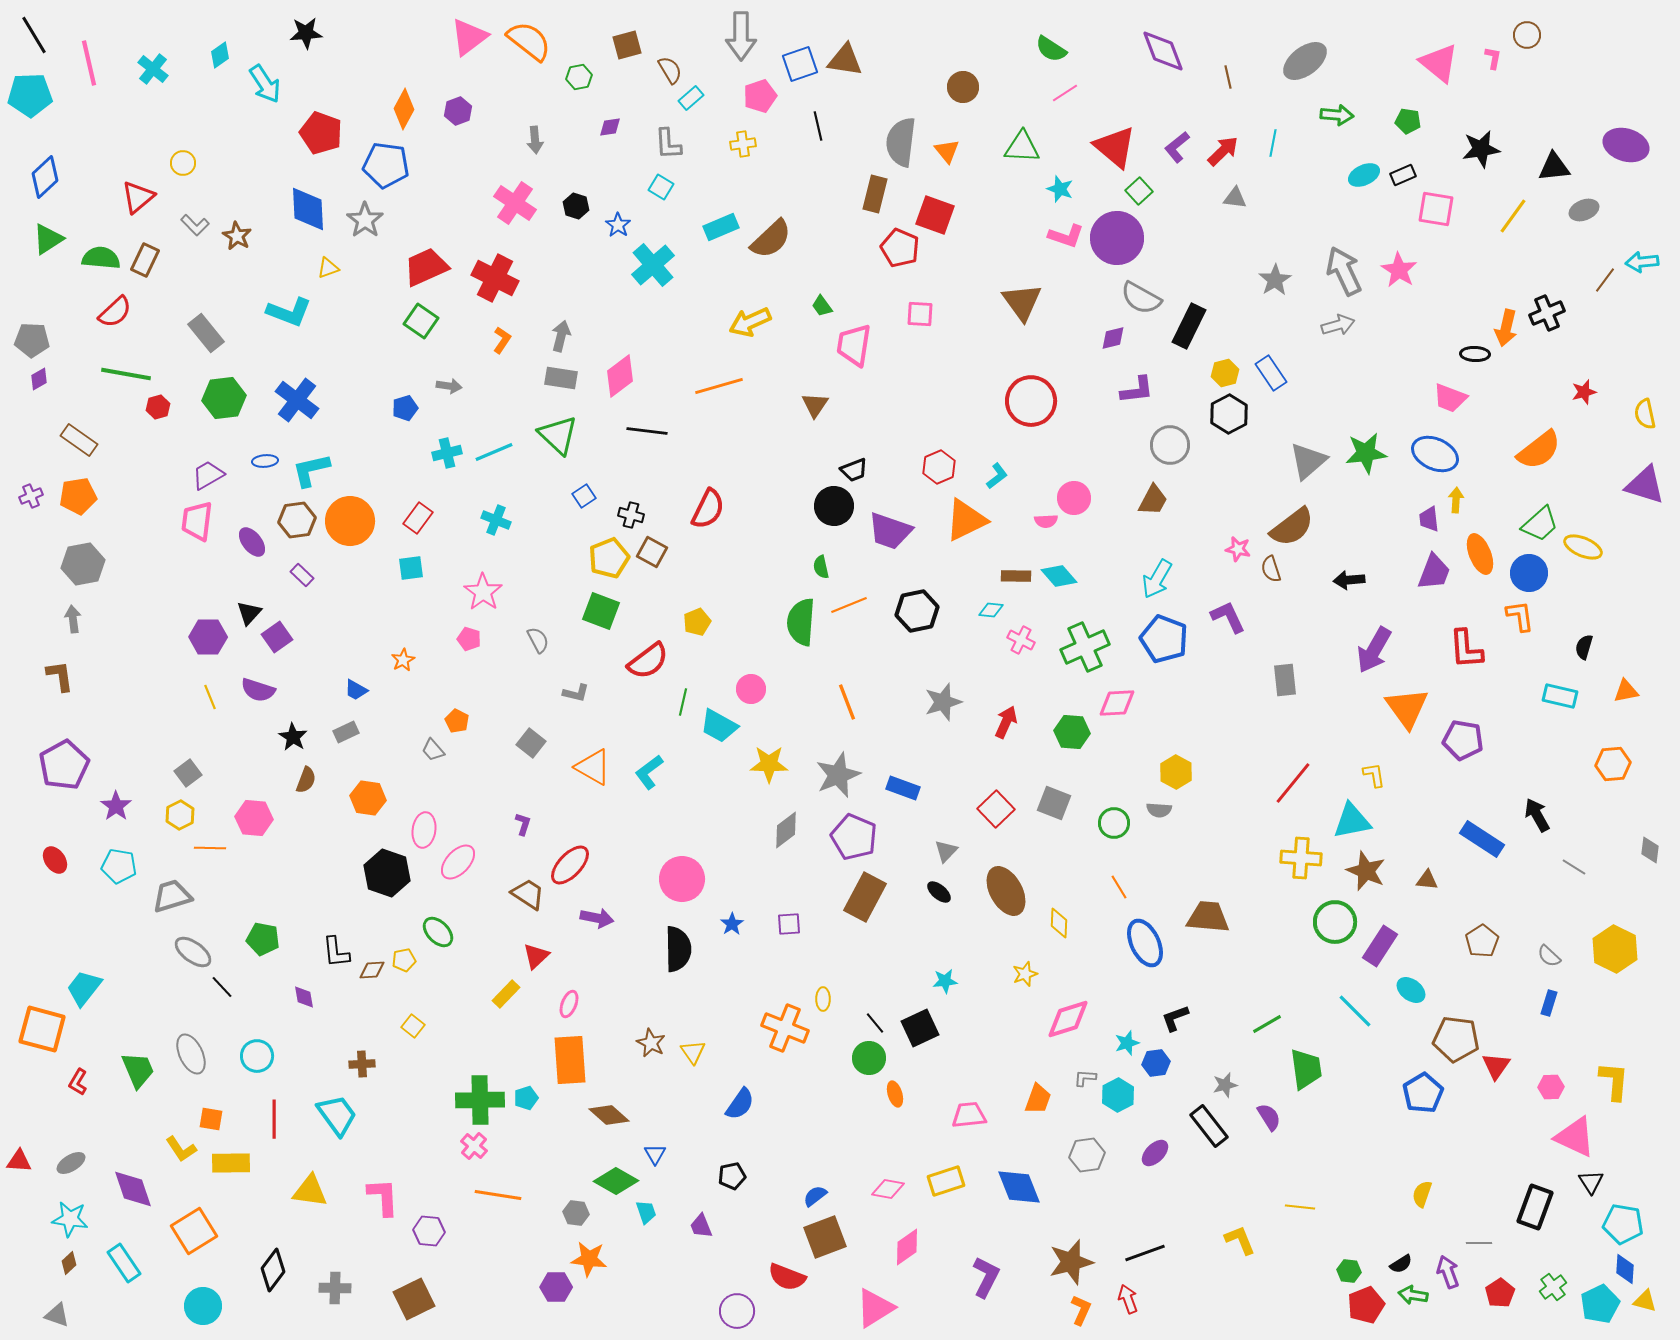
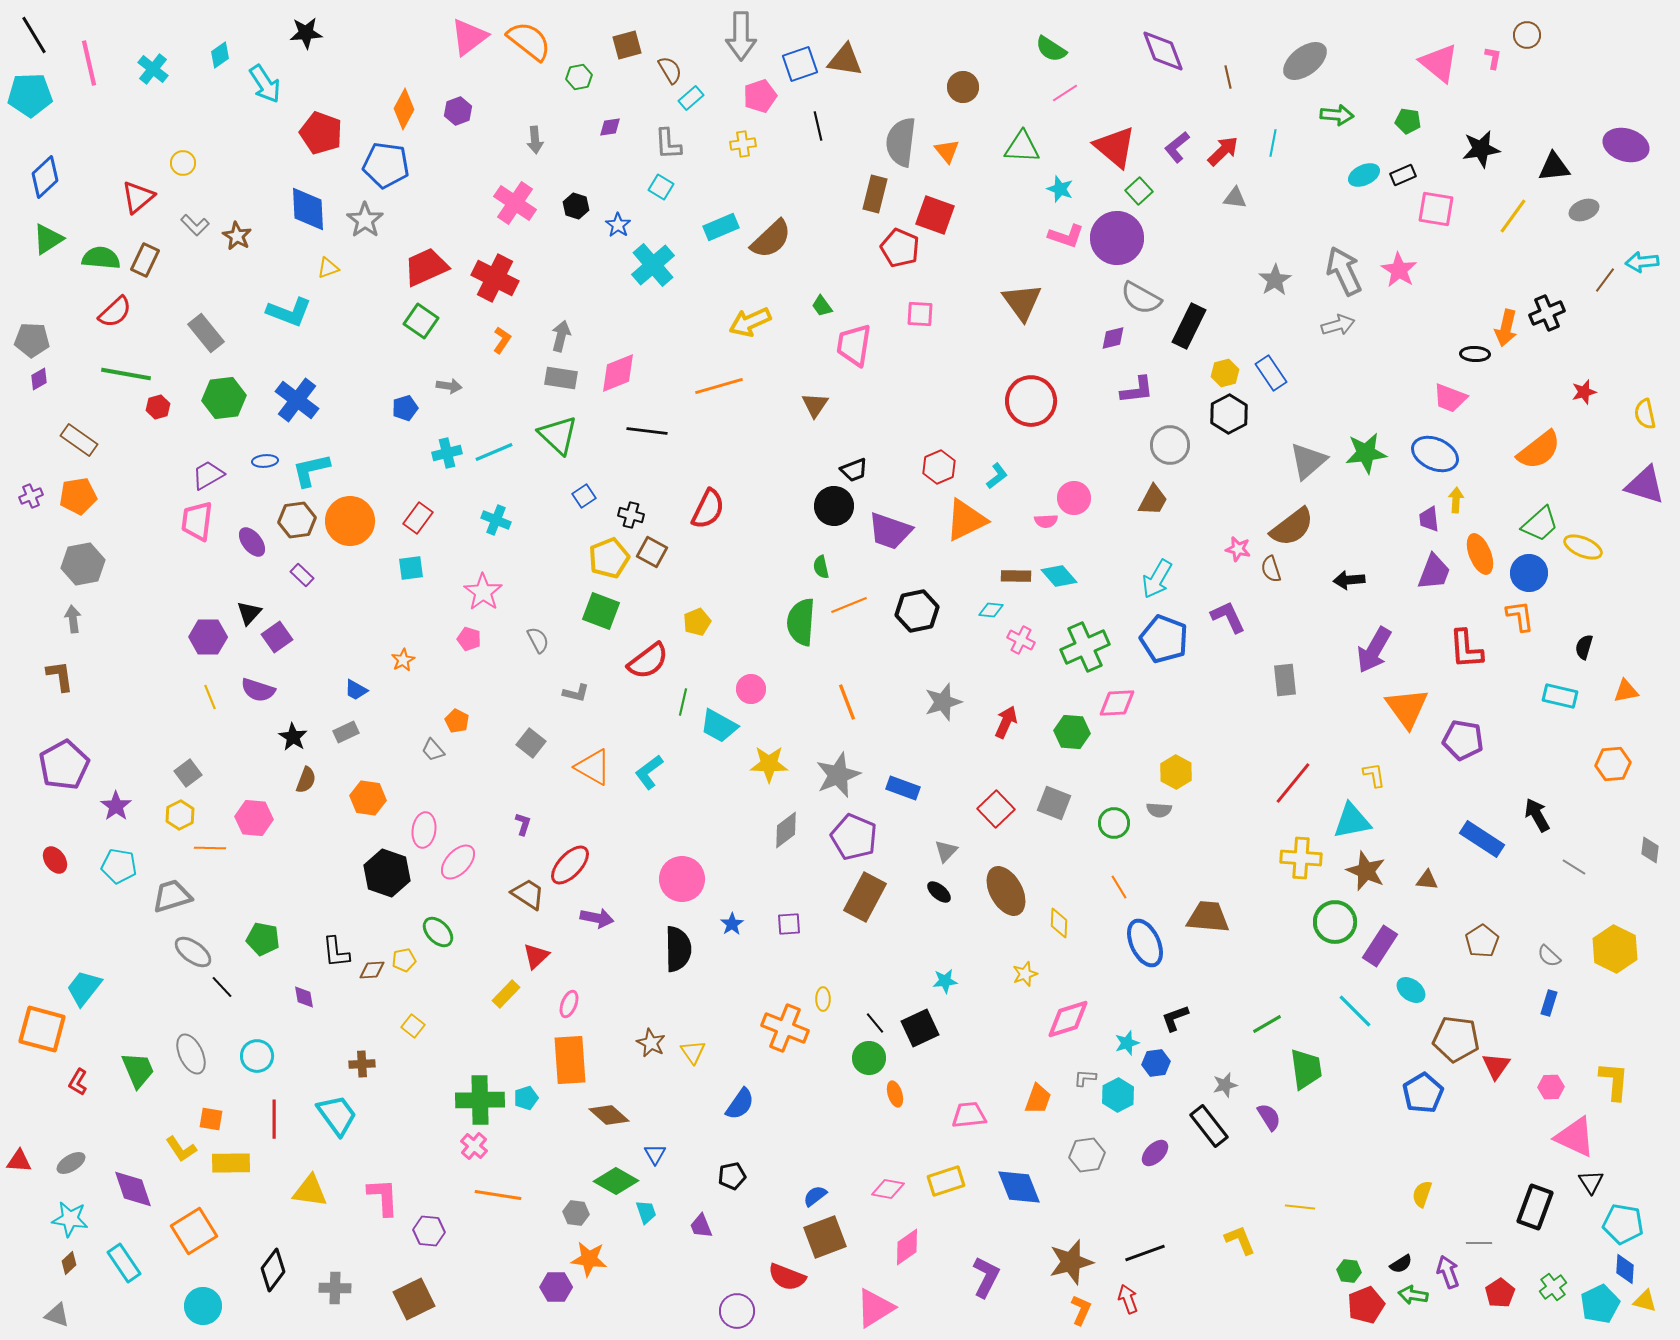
pink diamond at (620, 376): moved 2 px left, 3 px up; rotated 15 degrees clockwise
